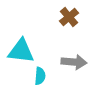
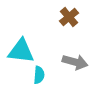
gray arrow: moved 1 px right; rotated 10 degrees clockwise
cyan semicircle: moved 1 px left, 1 px up
